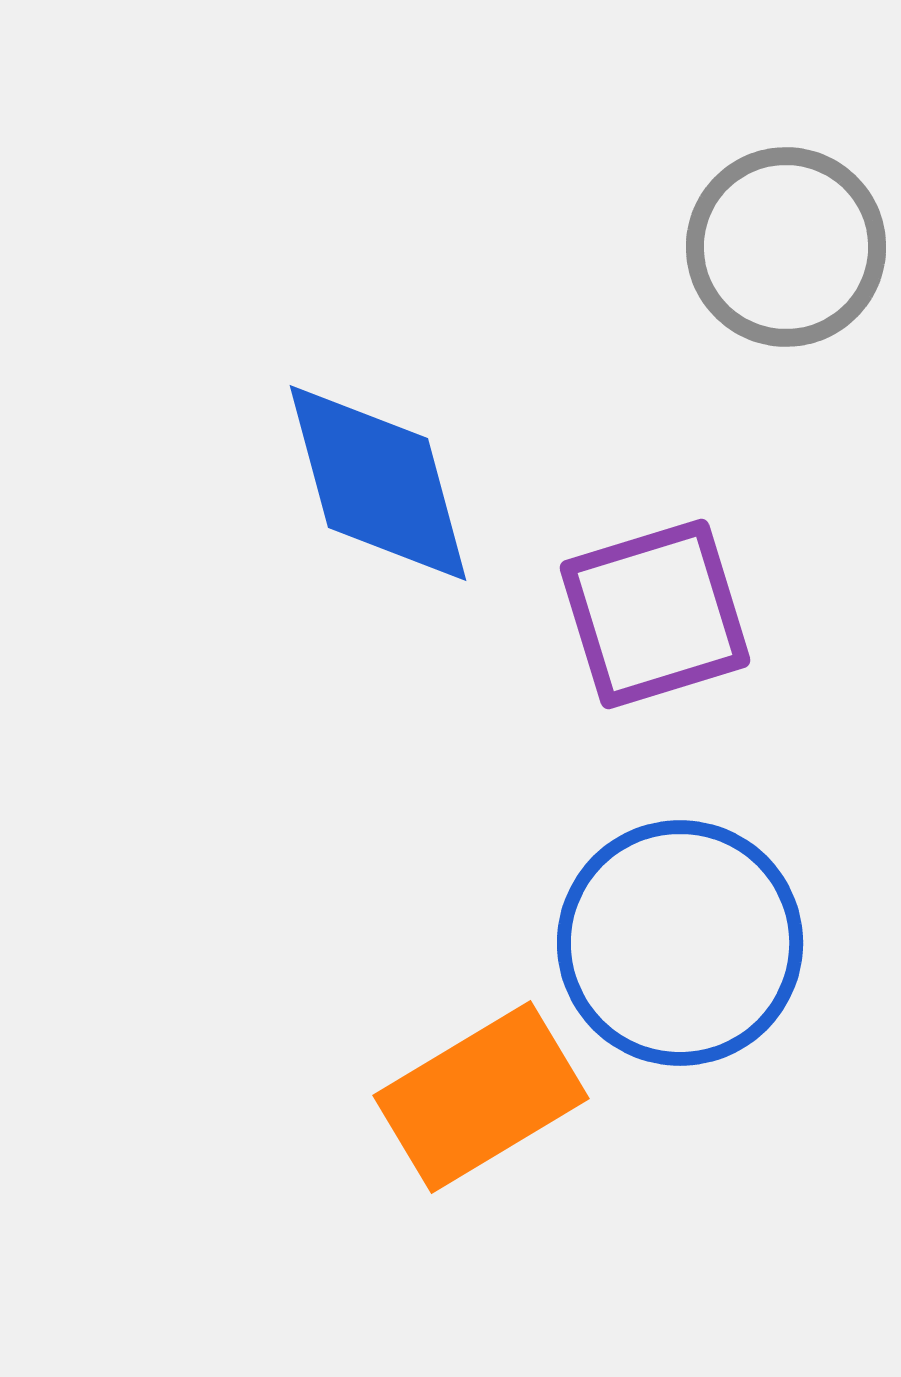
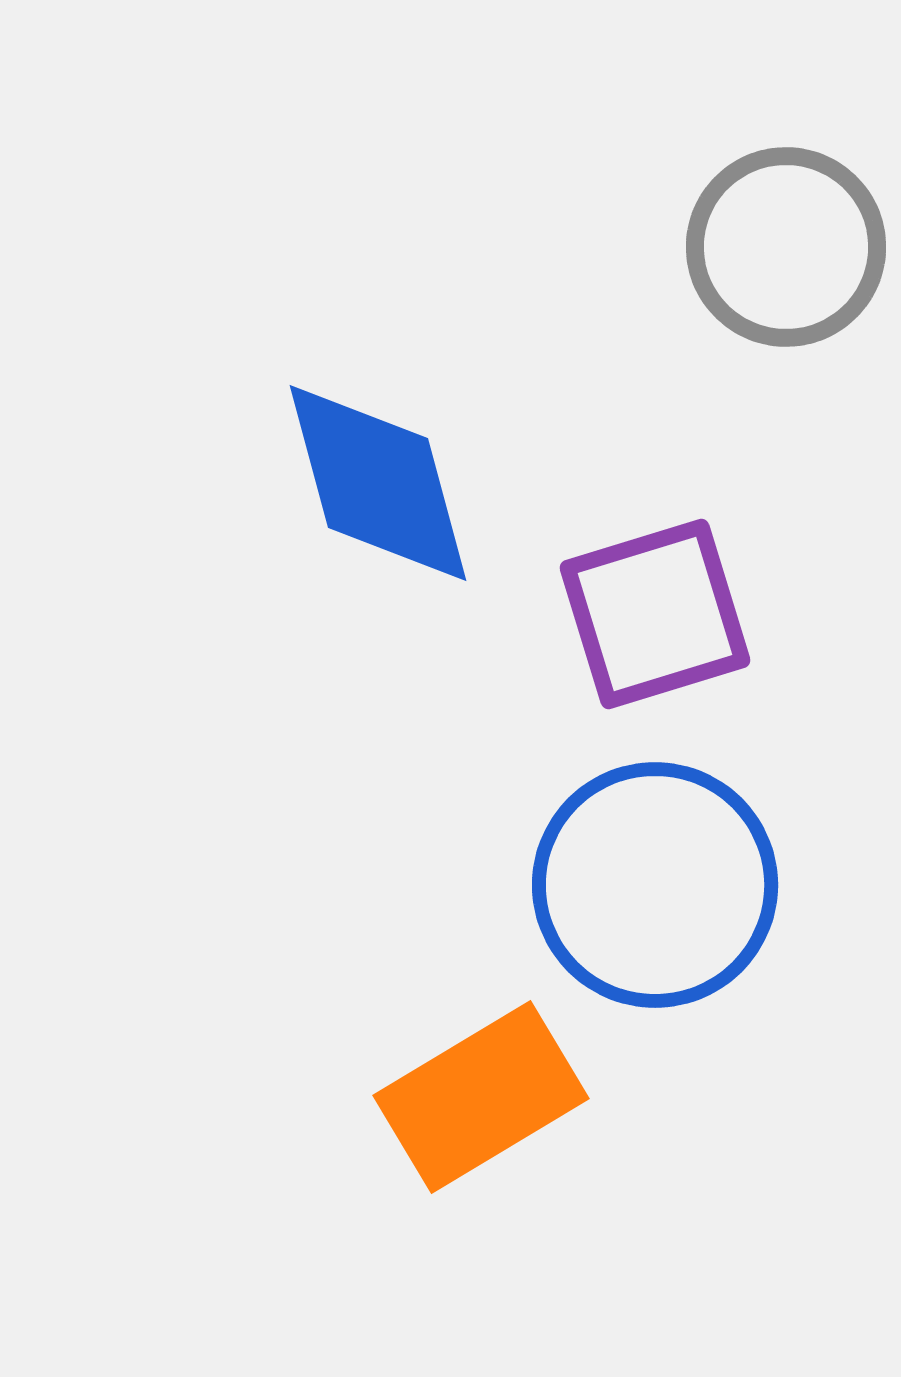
blue circle: moved 25 px left, 58 px up
